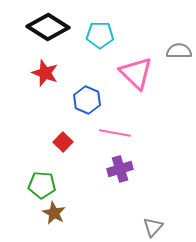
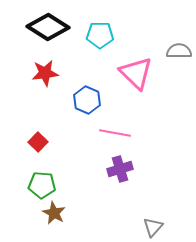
red star: rotated 28 degrees counterclockwise
red square: moved 25 px left
